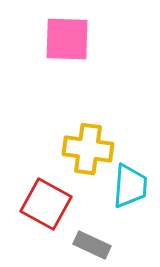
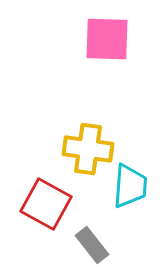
pink square: moved 40 px right
gray rectangle: rotated 27 degrees clockwise
